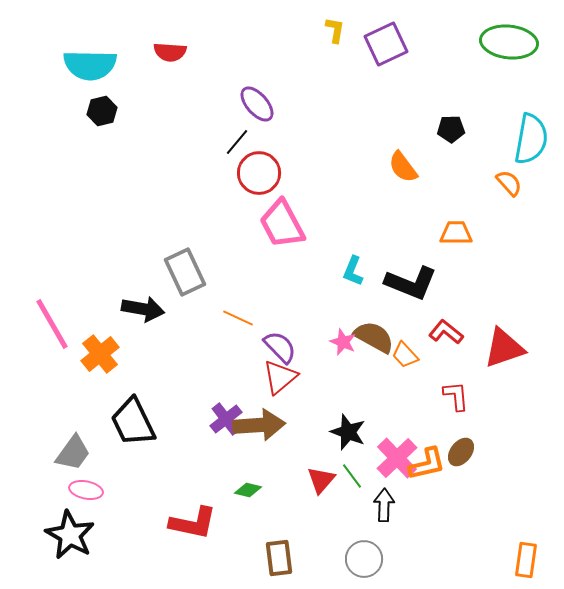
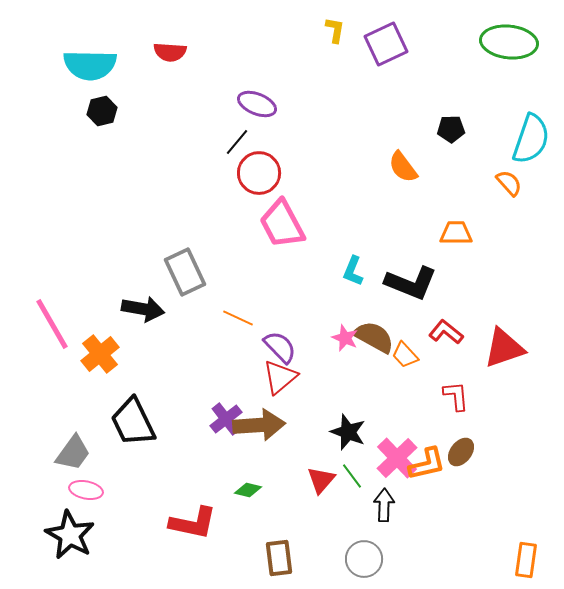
purple ellipse at (257, 104): rotated 27 degrees counterclockwise
cyan semicircle at (531, 139): rotated 9 degrees clockwise
pink star at (343, 342): moved 2 px right, 4 px up
